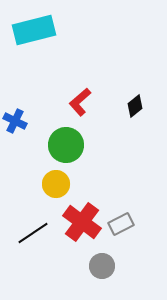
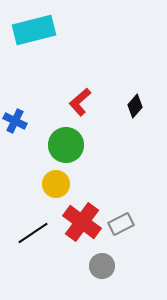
black diamond: rotated 10 degrees counterclockwise
